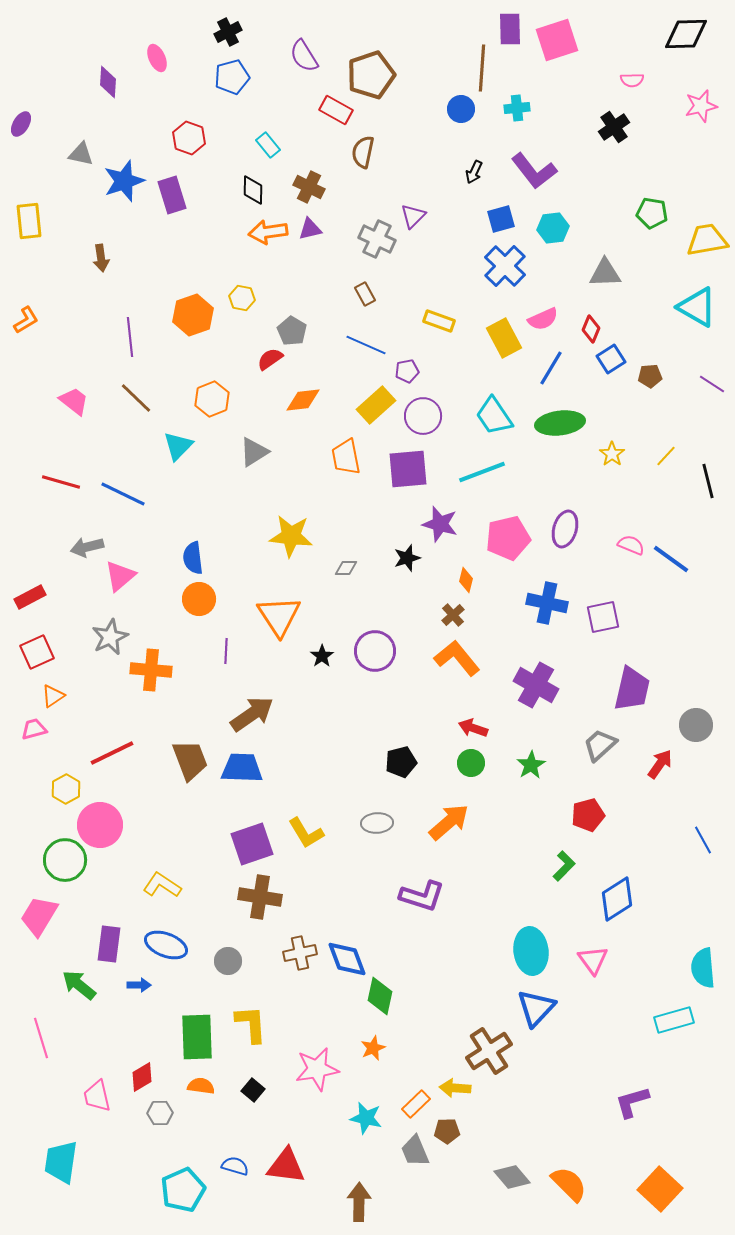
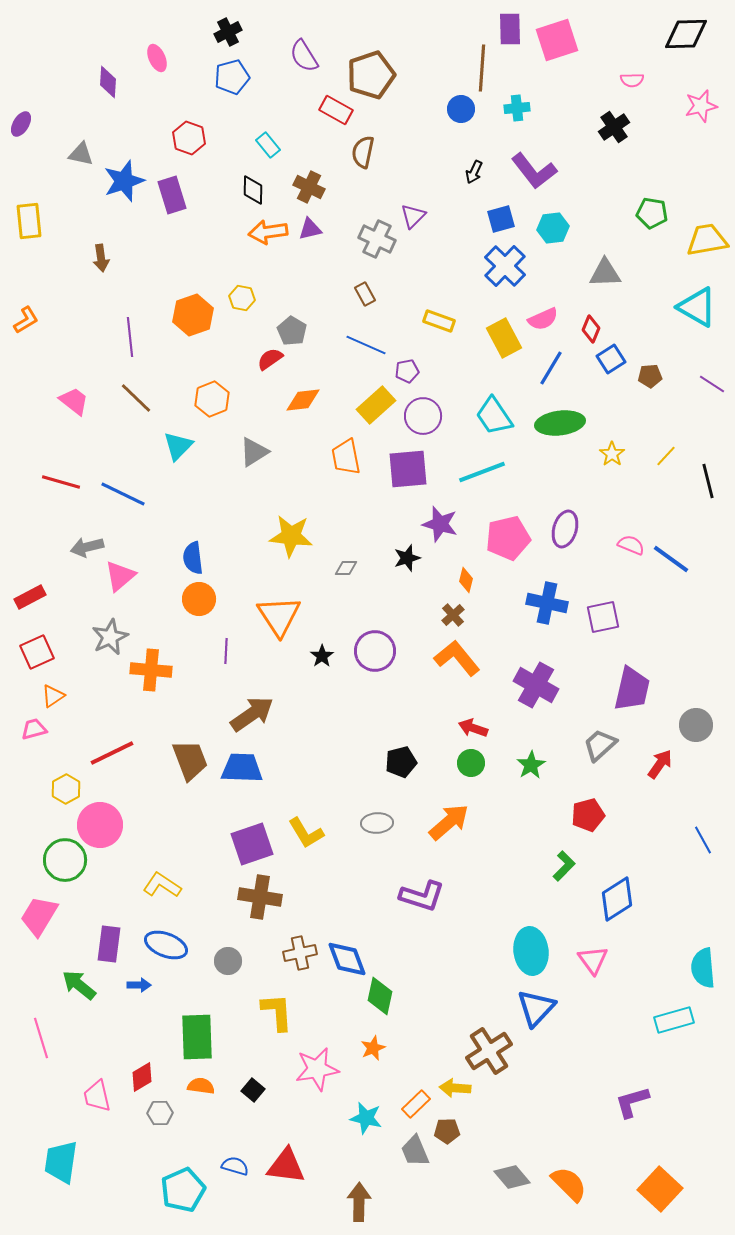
yellow L-shape at (251, 1024): moved 26 px right, 12 px up
